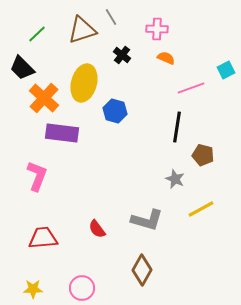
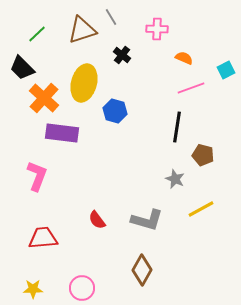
orange semicircle: moved 18 px right
red semicircle: moved 9 px up
